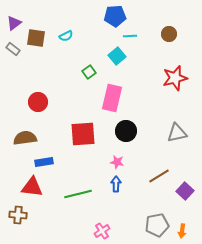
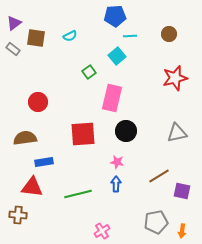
cyan semicircle: moved 4 px right
purple square: moved 3 px left; rotated 30 degrees counterclockwise
gray pentagon: moved 1 px left, 3 px up
